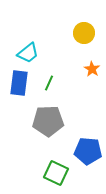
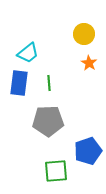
yellow circle: moved 1 px down
orange star: moved 3 px left, 6 px up
green line: rotated 28 degrees counterclockwise
blue pentagon: rotated 24 degrees counterclockwise
green square: moved 2 px up; rotated 30 degrees counterclockwise
